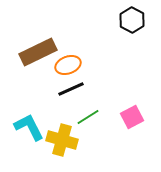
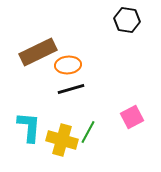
black hexagon: moved 5 px left; rotated 20 degrees counterclockwise
orange ellipse: rotated 15 degrees clockwise
black line: rotated 8 degrees clockwise
green line: moved 15 px down; rotated 30 degrees counterclockwise
cyan L-shape: rotated 32 degrees clockwise
